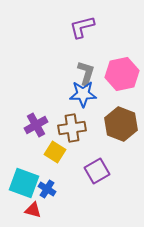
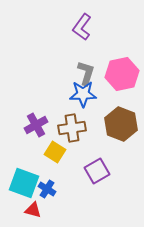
purple L-shape: rotated 40 degrees counterclockwise
